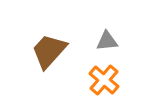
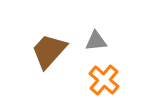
gray triangle: moved 11 px left
